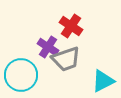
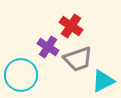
gray trapezoid: moved 12 px right
